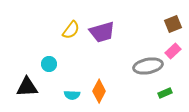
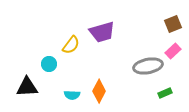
yellow semicircle: moved 15 px down
